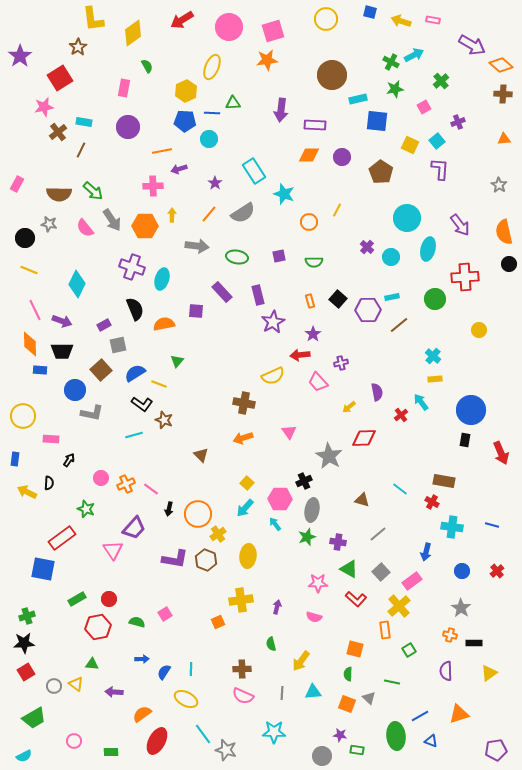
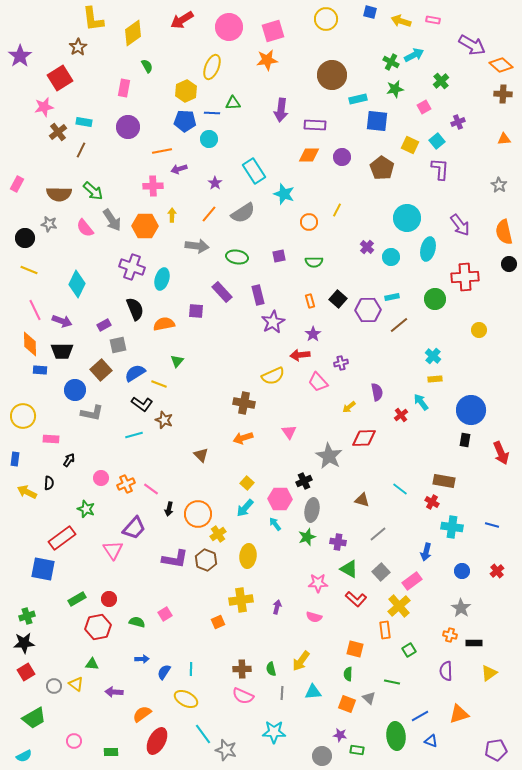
brown pentagon at (381, 172): moved 1 px right, 4 px up
green semicircle at (271, 644): moved 25 px down
